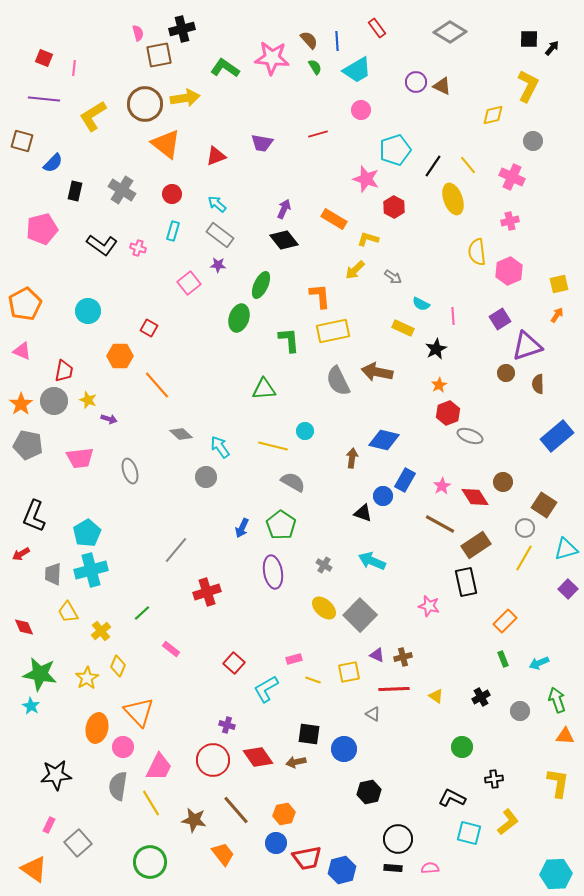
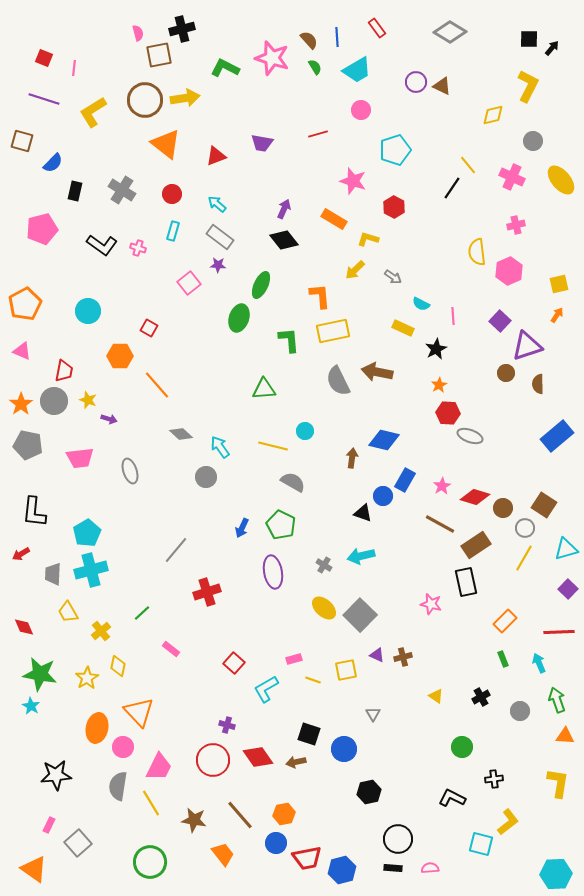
blue line at (337, 41): moved 4 px up
pink star at (272, 58): rotated 12 degrees clockwise
green L-shape at (225, 68): rotated 8 degrees counterclockwise
purple line at (44, 99): rotated 12 degrees clockwise
brown circle at (145, 104): moved 4 px up
yellow L-shape at (93, 116): moved 4 px up
black line at (433, 166): moved 19 px right, 22 px down
pink star at (366, 179): moved 13 px left, 2 px down
yellow ellipse at (453, 199): moved 108 px right, 19 px up; rotated 20 degrees counterclockwise
pink cross at (510, 221): moved 6 px right, 4 px down
gray rectangle at (220, 235): moved 2 px down
purple square at (500, 319): moved 2 px down; rotated 15 degrees counterclockwise
red hexagon at (448, 413): rotated 25 degrees clockwise
brown circle at (503, 482): moved 26 px down
red diamond at (475, 497): rotated 40 degrees counterclockwise
black L-shape at (34, 516): moved 4 px up; rotated 16 degrees counterclockwise
green pentagon at (281, 525): rotated 8 degrees counterclockwise
cyan arrow at (372, 561): moved 11 px left, 5 px up; rotated 36 degrees counterclockwise
pink star at (429, 606): moved 2 px right, 2 px up
cyan arrow at (539, 663): rotated 90 degrees clockwise
yellow diamond at (118, 666): rotated 10 degrees counterclockwise
yellow square at (349, 672): moved 3 px left, 2 px up
red line at (394, 689): moved 165 px right, 57 px up
gray triangle at (373, 714): rotated 28 degrees clockwise
black square at (309, 734): rotated 10 degrees clockwise
brown line at (236, 810): moved 4 px right, 5 px down
cyan square at (469, 833): moved 12 px right, 11 px down
